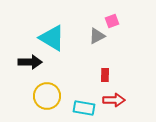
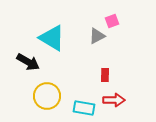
black arrow: moved 2 px left; rotated 30 degrees clockwise
